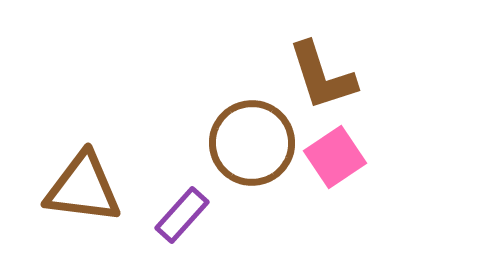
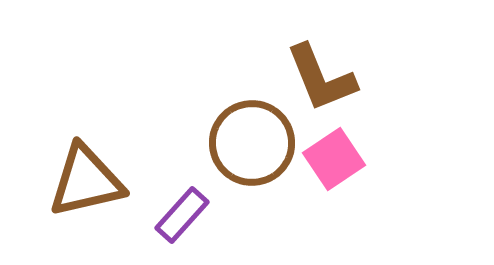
brown L-shape: moved 1 px left, 2 px down; rotated 4 degrees counterclockwise
pink square: moved 1 px left, 2 px down
brown triangle: moved 3 px right, 7 px up; rotated 20 degrees counterclockwise
